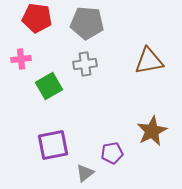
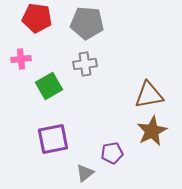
brown triangle: moved 34 px down
purple square: moved 6 px up
